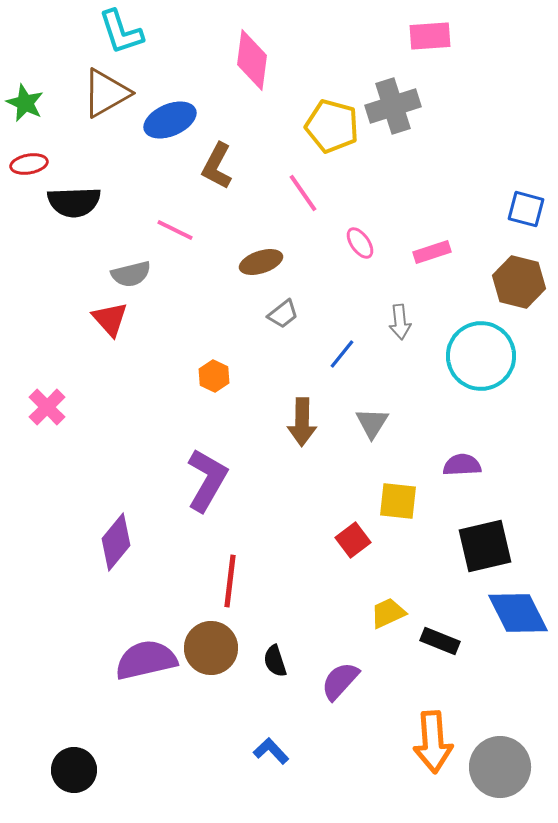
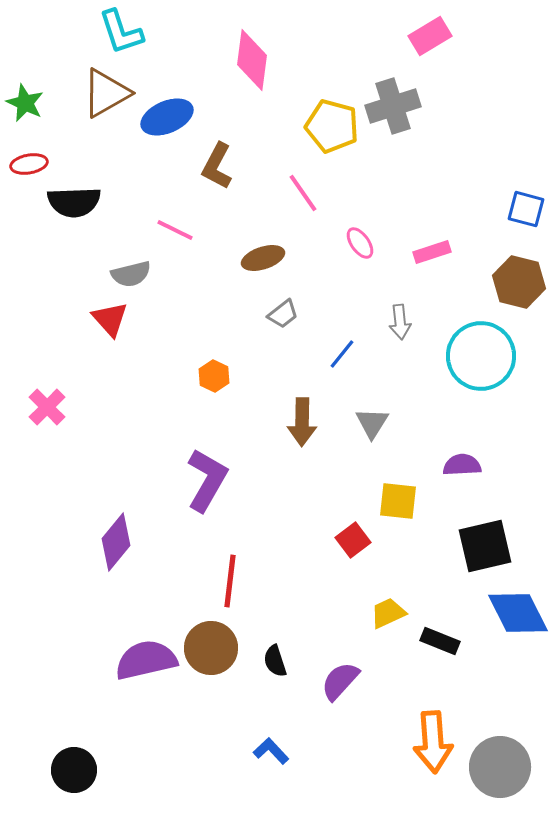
pink rectangle at (430, 36): rotated 27 degrees counterclockwise
blue ellipse at (170, 120): moved 3 px left, 3 px up
brown ellipse at (261, 262): moved 2 px right, 4 px up
